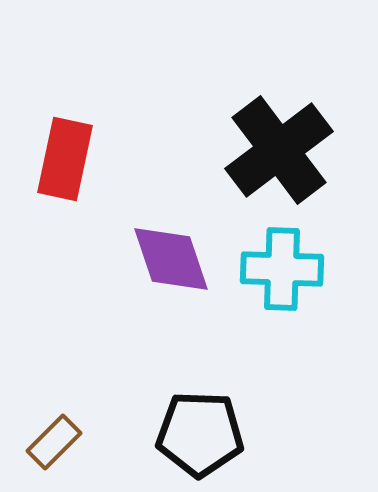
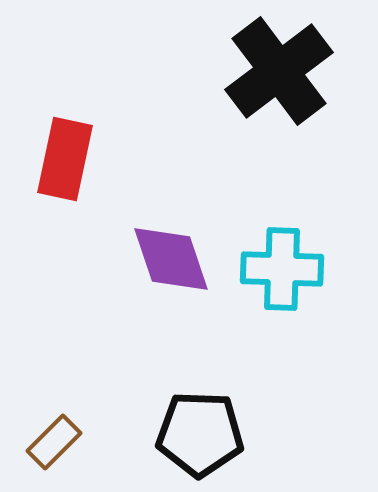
black cross: moved 79 px up
